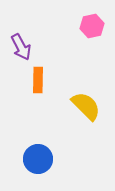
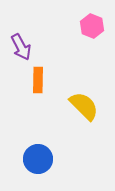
pink hexagon: rotated 25 degrees counterclockwise
yellow semicircle: moved 2 px left
